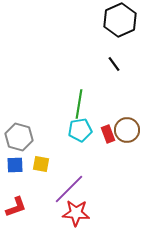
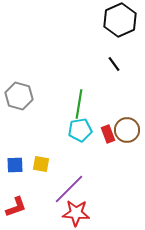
gray hexagon: moved 41 px up
